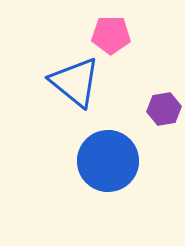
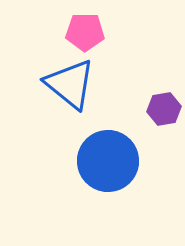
pink pentagon: moved 26 px left, 3 px up
blue triangle: moved 5 px left, 2 px down
